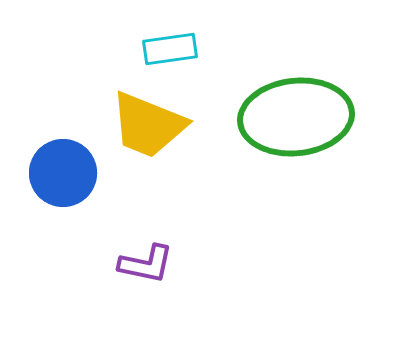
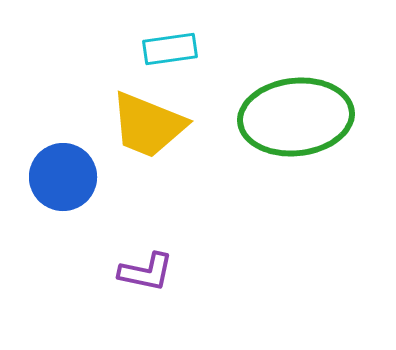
blue circle: moved 4 px down
purple L-shape: moved 8 px down
